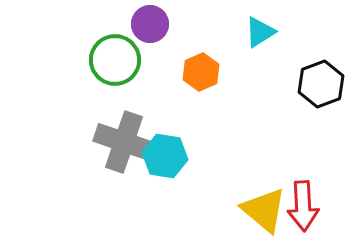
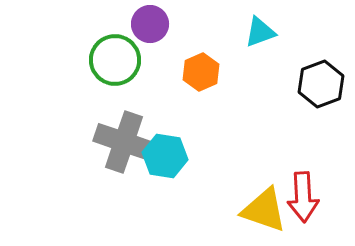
cyan triangle: rotated 12 degrees clockwise
red arrow: moved 9 px up
yellow triangle: rotated 21 degrees counterclockwise
